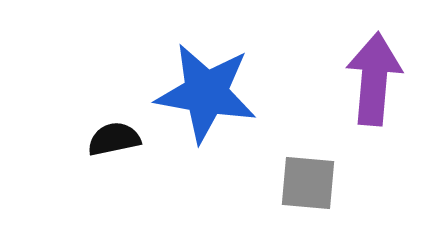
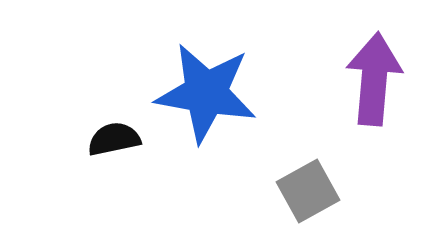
gray square: moved 8 px down; rotated 34 degrees counterclockwise
